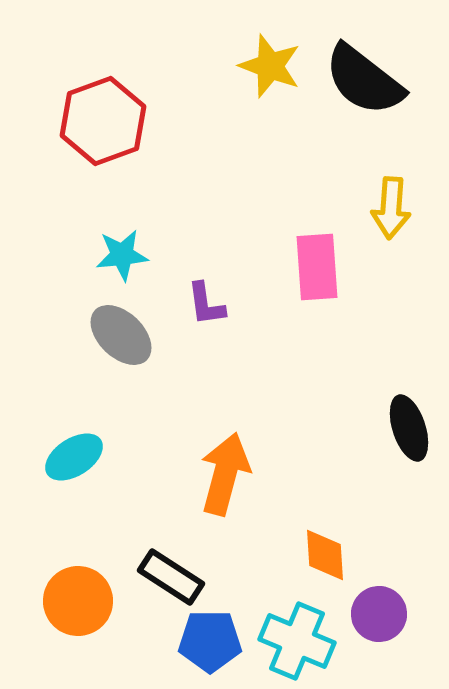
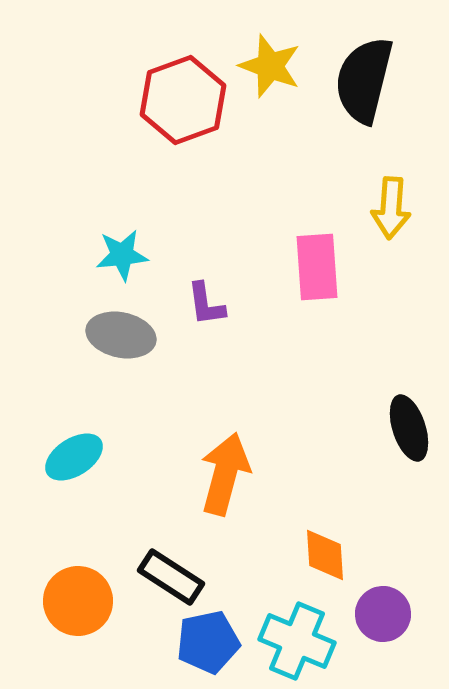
black semicircle: rotated 66 degrees clockwise
red hexagon: moved 80 px right, 21 px up
gray ellipse: rotated 32 degrees counterclockwise
purple circle: moved 4 px right
blue pentagon: moved 2 px left, 1 px down; rotated 12 degrees counterclockwise
